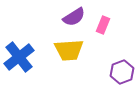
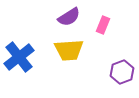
purple semicircle: moved 5 px left
